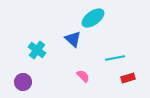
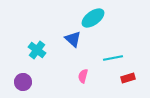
cyan line: moved 2 px left
pink semicircle: rotated 120 degrees counterclockwise
